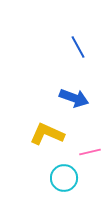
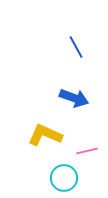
blue line: moved 2 px left
yellow L-shape: moved 2 px left, 1 px down
pink line: moved 3 px left, 1 px up
